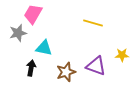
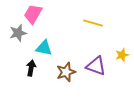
yellow star: rotated 16 degrees counterclockwise
